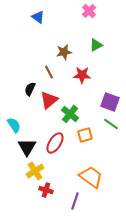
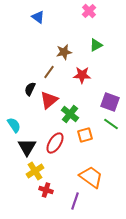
brown line: rotated 64 degrees clockwise
